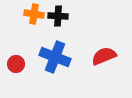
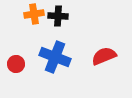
orange cross: rotated 18 degrees counterclockwise
